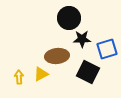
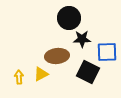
blue square: moved 3 px down; rotated 15 degrees clockwise
